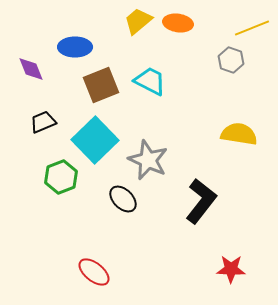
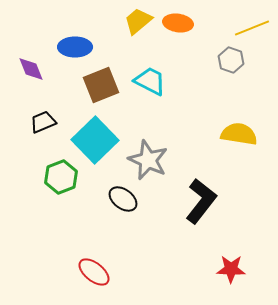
black ellipse: rotated 8 degrees counterclockwise
